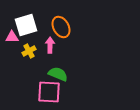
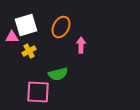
orange ellipse: rotated 55 degrees clockwise
pink arrow: moved 31 px right
green semicircle: rotated 144 degrees clockwise
pink square: moved 11 px left
